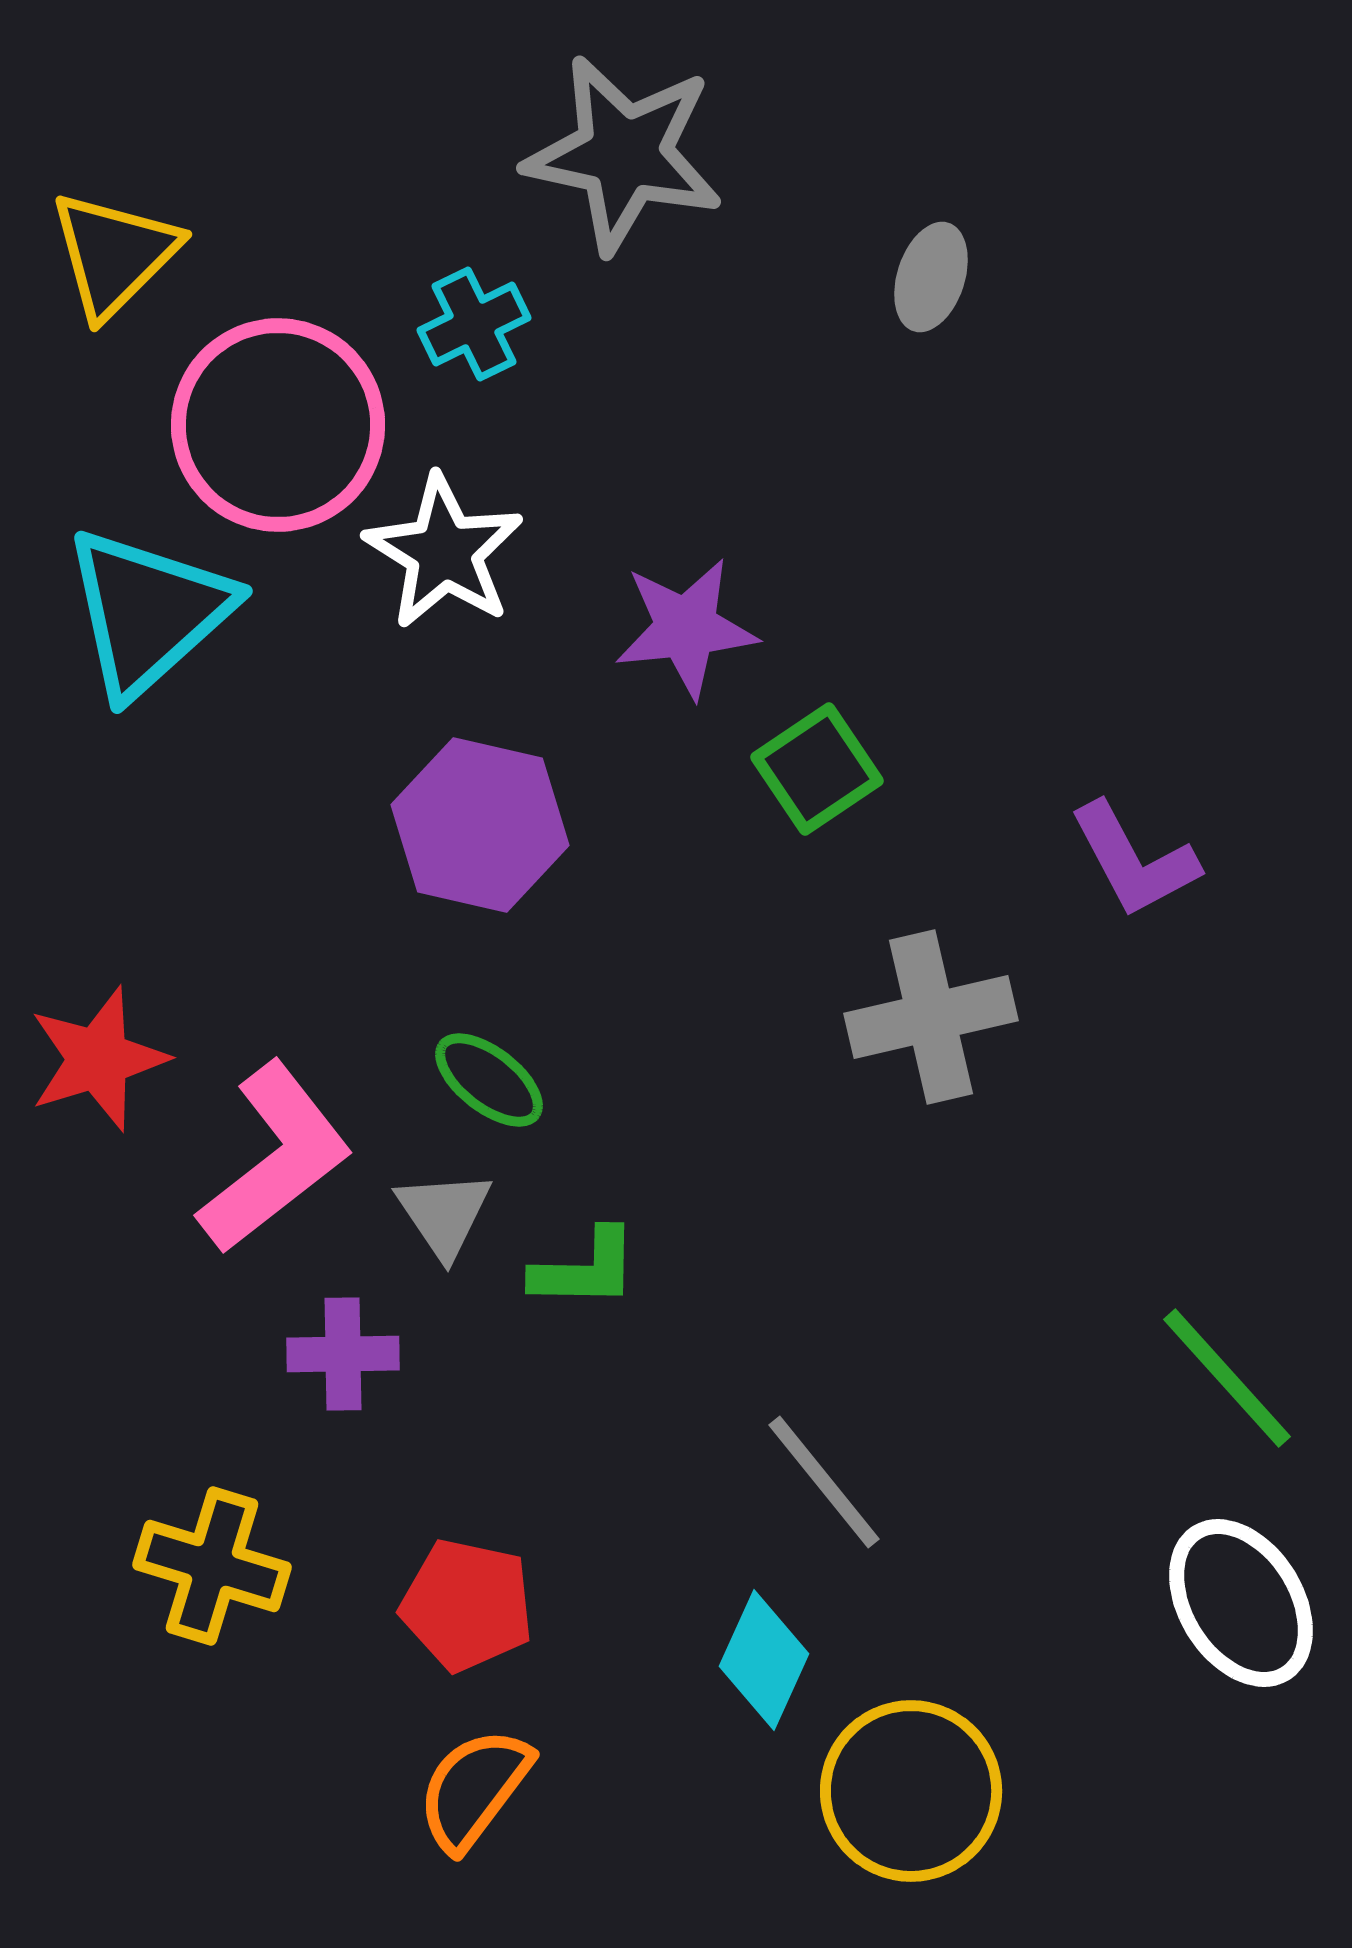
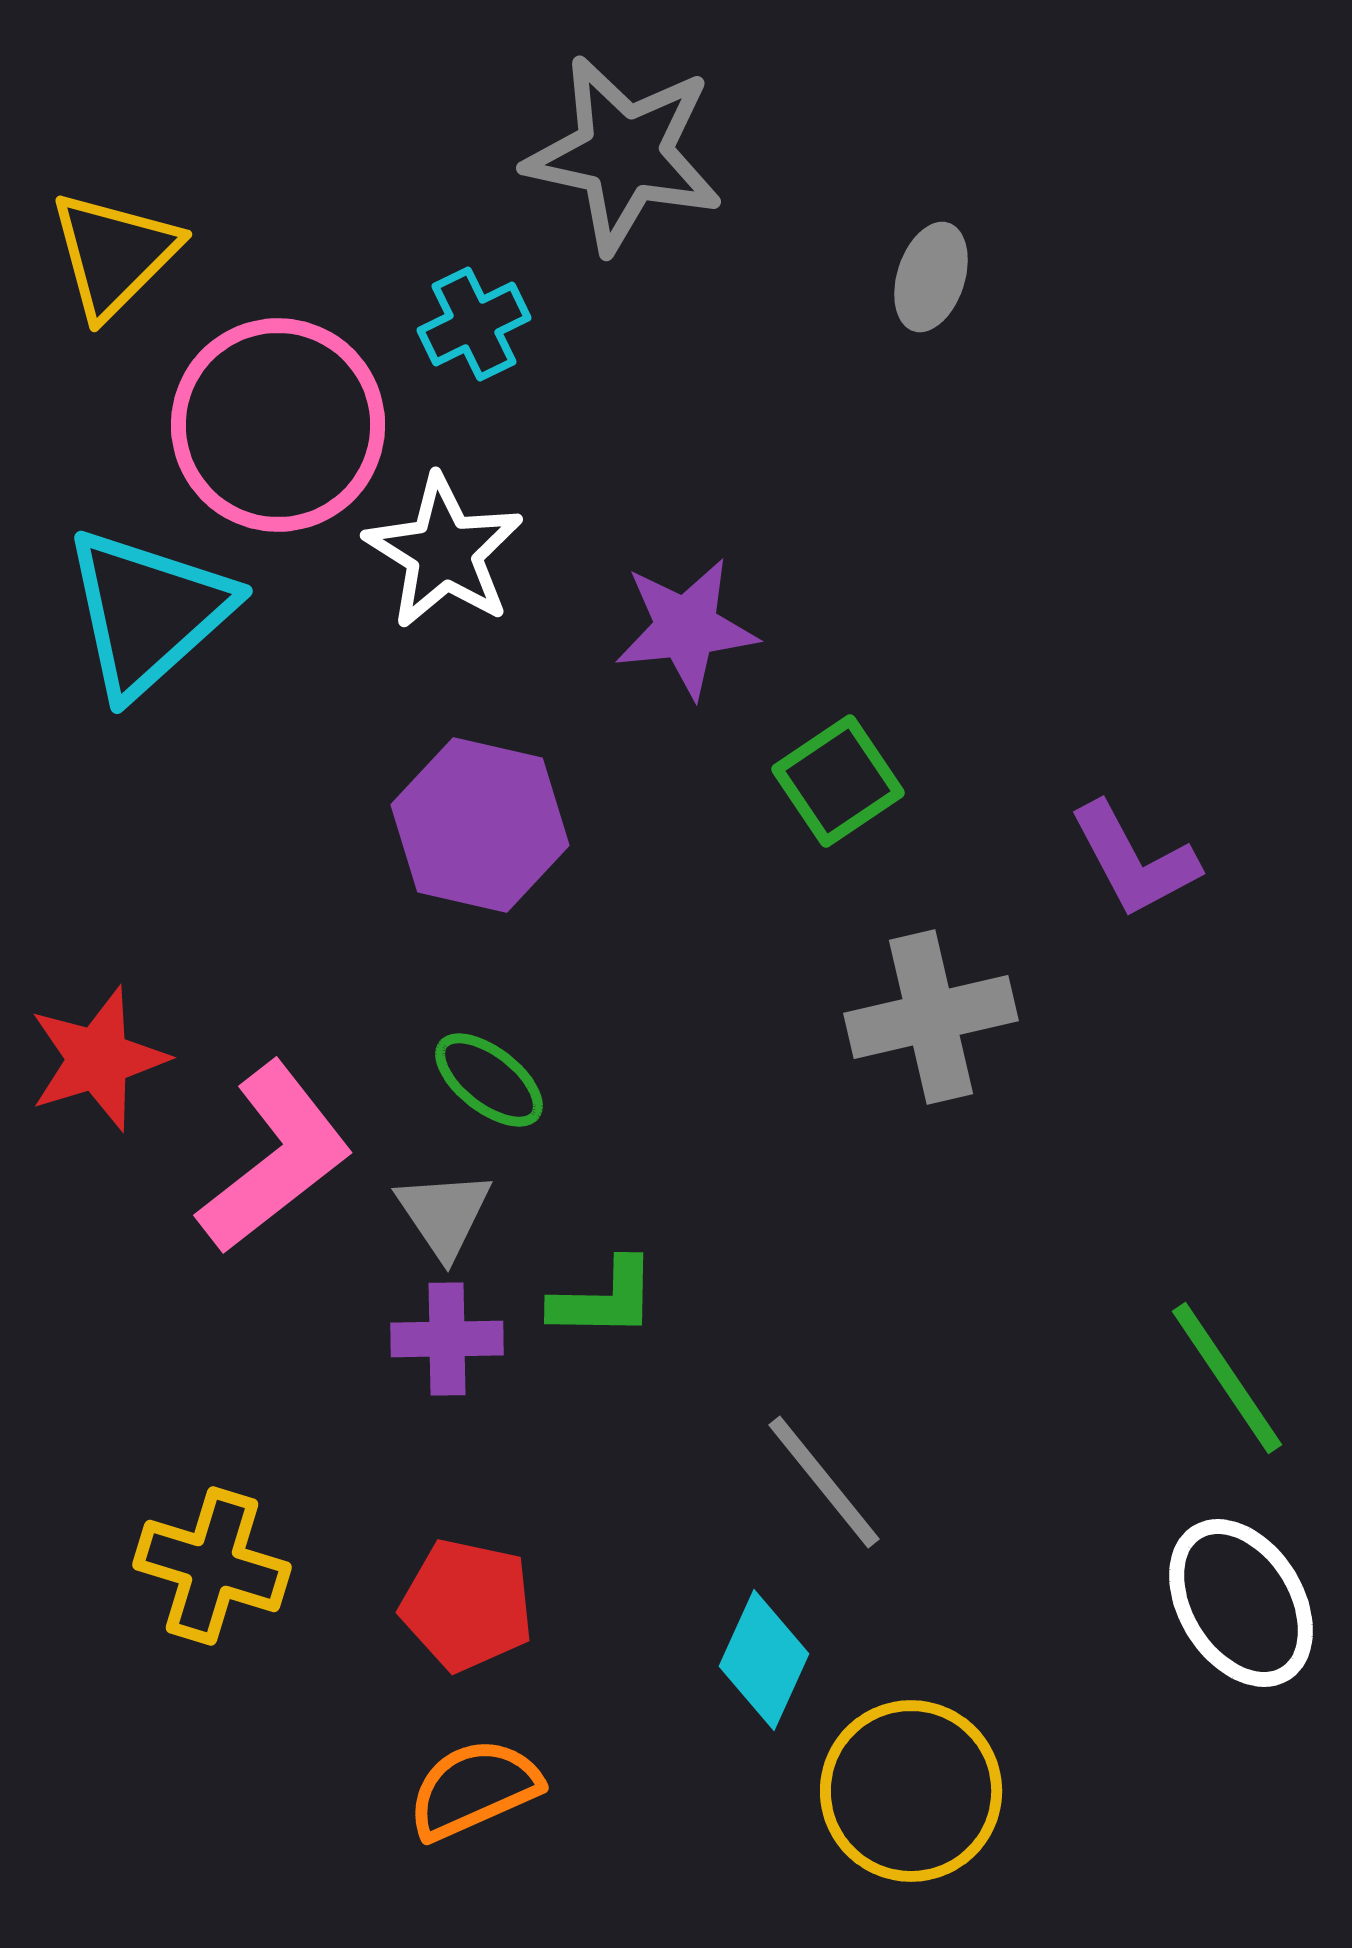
green square: moved 21 px right, 12 px down
green L-shape: moved 19 px right, 30 px down
purple cross: moved 104 px right, 15 px up
green line: rotated 8 degrees clockwise
orange semicircle: rotated 29 degrees clockwise
